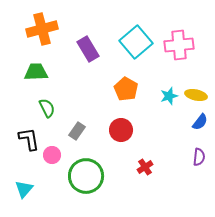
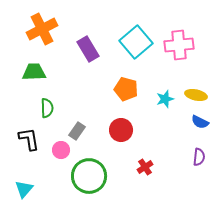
orange cross: rotated 12 degrees counterclockwise
green trapezoid: moved 2 px left
orange pentagon: rotated 15 degrees counterclockwise
cyan star: moved 4 px left, 3 px down
green semicircle: rotated 24 degrees clockwise
blue semicircle: rotated 78 degrees clockwise
pink circle: moved 9 px right, 5 px up
green circle: moved 3 px right
